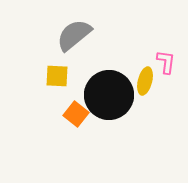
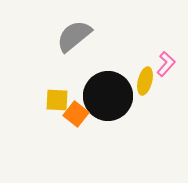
gray semicircle: moved 1 px down
pink L-shape: moved 2 px down; rotated 35 degrees clockwise
yellow square: moved 24 px down
black circle: moved 1 px left, 1 px down
